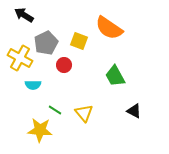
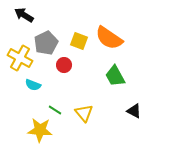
orange semicircle: moved 10 px down
cyan semicircle: rotated 21 degrees clockwise
